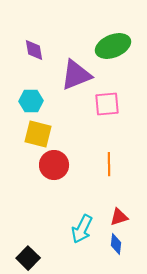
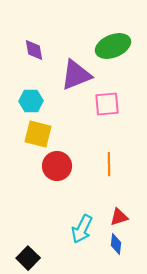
red circle: moved 3 px right, 1 px down
